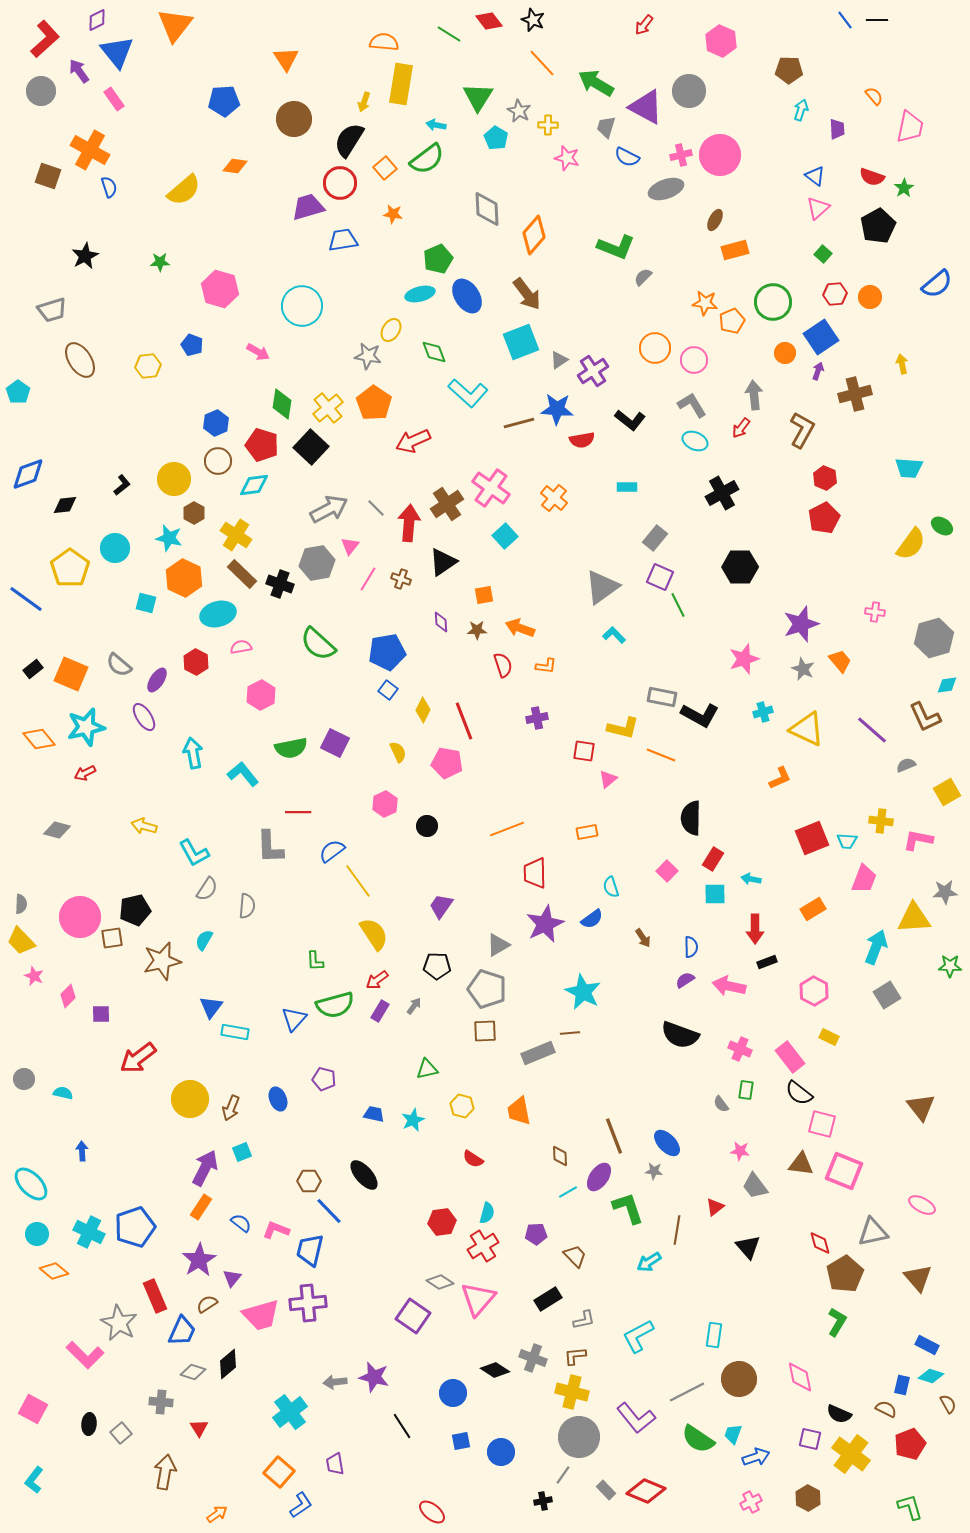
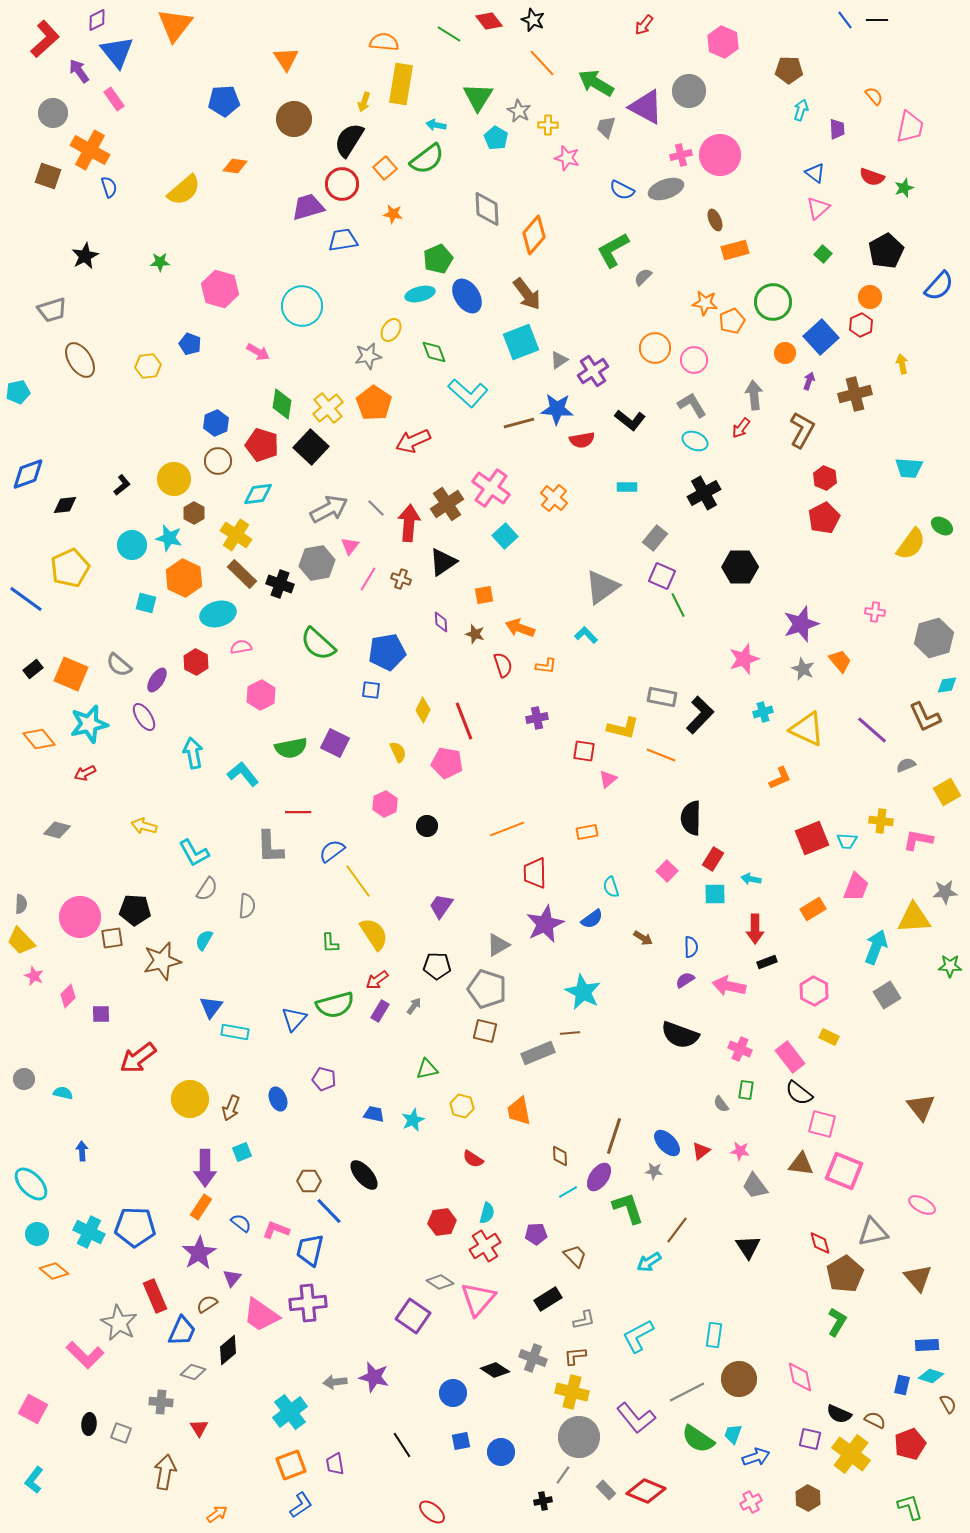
pink hexagon at (721, 41): moved 2 px right, 1 px down
gray circle at (41, 91): moved 12 px right, 22 px down
blue semicircle at (627, 157): moved 5 px left, 33 px down
blue triangle at (815, 176): moved 3 px up
red circle at (340, 183): moved 2 px right, 1 px down
green star at (904, 188): rotated 12 degrees clockwise
brown ellipse at (715, 220): rotated 50 degrees counterclockwise
black pentagon at (878, 226): moved 8 px right, 25 px down
green L-shape at (616, 247): moved 3 px left, 3 px down; rotated 129 degrees clockwise
blue semicircle at (937, 284): moved 2 px right, 2 px down; rotated 8 degrees counterclockwise
red hexagon at (835, 294): moved 26 px right, 31 px down; rotated 20 degrees counterclockwise
blue square at (821, 337): rotated 8 degrees counterclockwise
blue pentagon at (192, 345): moved 2 px left, 1 px up
gray star at (368, 356): rotated 20 degrees counterclockwise
purple arrow at (818, 371): moved 9 px left, 10 px down
cyan pentagon at (18, 392): rotated 25 degrees clockwise
cyan diamond at (254, 485): moved 4 px right, 9 px down
black cross at (722, 493): moved 18 px left
cyan circle at (115, 548): moved 17 px right, 3 px up
yellow pentagon at (70, 568): rotated 12 degrees clockwise
purple square at (660, 577): moved 2 px right, 1 px up
brown star at (477, 630): moved 2 px left, 4 px down; rotated 18 degrees clockwise
cyan L-shape at (614, 635): moved 28 px left
blue square at (388, 690): moved 17 px left; rotated 30 degrees counterclockwise
black L-shape at (700, 715): rotated 75 degrees counterclockwise
cyan star at (86, 727): moved 3 px right, 3 px up
pink trapezoid at (864, 879): moved 8 px left, 8 px down
black pentagon at (135, 910): rotated 16 degrees clockwise
brown arrow at (643, 938): rotated 24 degrees counterclockwise
green L-shape at (315, 961): moved 15 px right, 18 px up
brown square at (485, 1031): rotated 15 degrees clockwise
brown line at (614, 1136): rotated 39 degrees clockwise
purple arrow at (205, 1168): rotated 153 degrees clockwise
red triangle at (715, 1207): moved 14 px left, 56 px up
blue pentagon at (135, 1227): rotated 21 degrees clockwise
brown line at (677, 1230): rotated 28 degrees clockwise
red cross at (483, 1246): moved 2 px right
black triangle at (748, 1247): rotated 8 degrees clockwise
purple star at (199, 1260): moved 7 px up
pink trapezoid at (261, 1315): rotated 51 degrees clockwise
blue rectangle at (927, 1345): rotated 30 degrees counterclockwise
black diamond at (228, 1364): moved 14 px up
brown semicircle at (886, 1409): moved 11 px left, 11 px down
black line at (402, 1426): moved 19 px down
gray square at (121, 1433): rotated 30 degrees counterclockwise
orange square at (279, 1472): moved 12 px right, 7 px up; rotated 28 degrees clockwise
